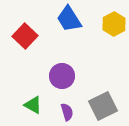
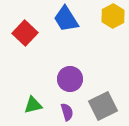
blue trapezoid: moved 3 px left
yellow hexagon: moved 1 px left, 8 px up
red square: moved 3 px up
purple circle: moved 8 px right, 3 px down
green triangle: rotated 42 degrees counterclockwise
